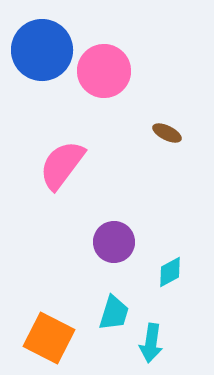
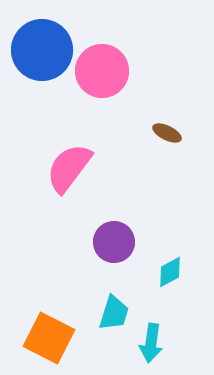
pink circle: moved 2 px left
pink semicircle: moved 7 px right, 3 px down
